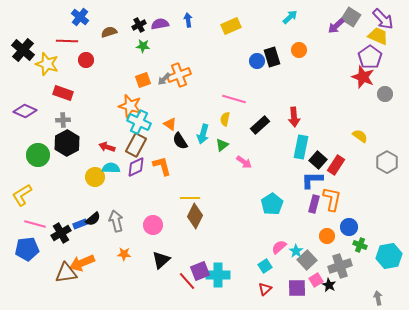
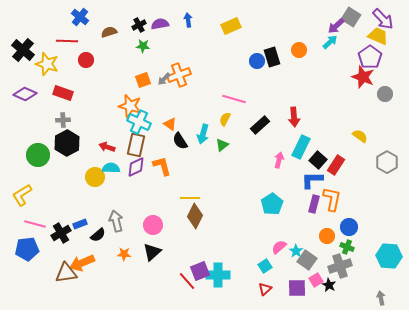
cyan arrow at (290, 17): moved 40 px right, 25 px down
purple diamond at (25, 111): moved 17 px up
yellow semicircle at (225, 119): rotated 16 degrees clockwise
brown rectangle at (136, 145): rotated 15 degrees counterclockwise
cyan rectangle at (301, 147): rotated 15 degrees clockwise
pink arrow at (244, 162): moved 35 px right, 2 px up; rotated 112 degrees counterclockwise
black semicircle at (93, 219): moved 5 px right, 16 px down
green cross at (360, 245): moved 13 px left, 2 px down
cyan hexagon at (389, 256): rotated 15 degrees clockwise
black triangle at (161, 260): moved 9 px left, 8 px up
gray square at (307, 260): rotated 12 degrees counterclockwise
gray arrow at (378, 298): moved 3 px right
